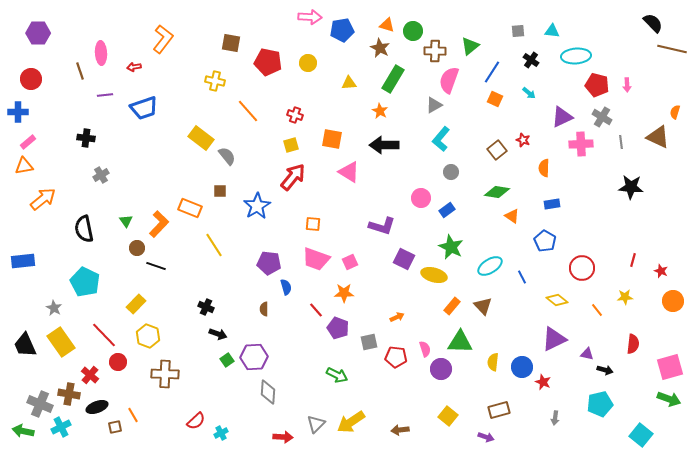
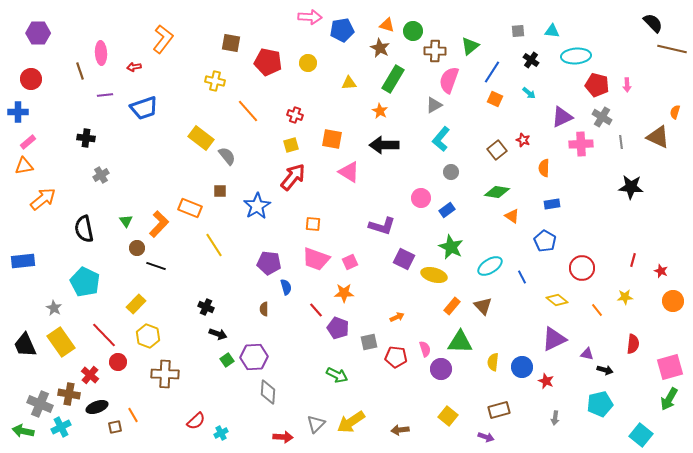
red star at (543, 382): moved 3 px right, 1 px up
green arrow at (669, 399): rotated 100 degrees clockwise
